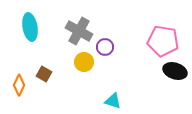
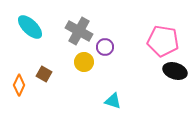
cyan ellipse: rotated 36 degrees counterclockwise
